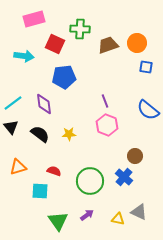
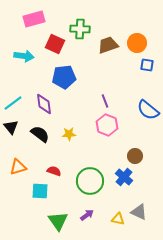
blue square: moved 1 px right, 2 px up
